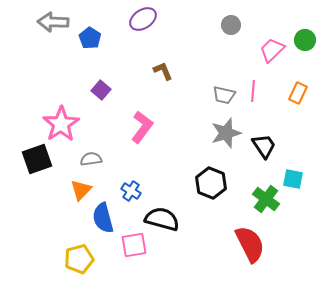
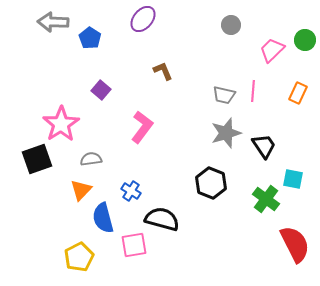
purple ellipse: rotated 16 degrees counterclockwise
red semicircle: moved 45 px right
yellow pentagon: moved 2 px up; rotated 12 degrees counterclockwise
